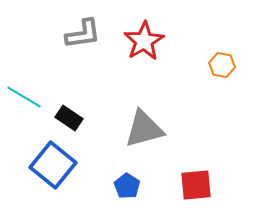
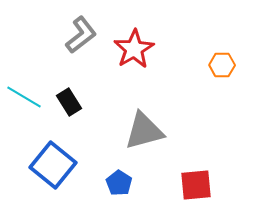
gray L-shape: moved 2 px left, 1 px down; rotated 30 degrees counterclockwise
red star: moved 10 px left, 8 px down
orange hexagon: rotated 10 degrees counterclockwise
black rectangle: moved 16 px up; rotated 24 degrees clockwise
gray triangle: moved 2 px down
blue pentagon: moved 8 px left, 3 px up
